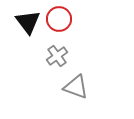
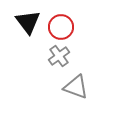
red circle: moved 2 px right, 8 px down
gray cross: moved 2 px right
